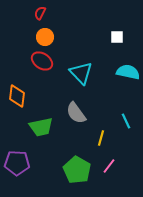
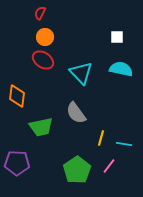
red ellipse: moved 1 px right, 1 px up
cyan semicircle: moved 7 px left, 3 px up
cyan line: moved 2 px left, 23 px down; rotated 56 degrees counterclockwise
green pentagon: rotated 8 degrees clockwise
